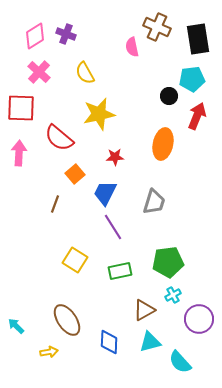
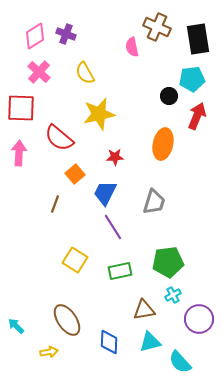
brown triangle: rotated 20 degrees clockwise
